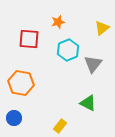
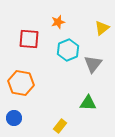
green triangle: rotated 24 degrees counterclockwise
